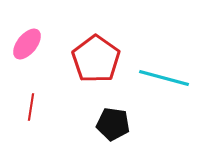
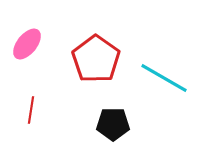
cyan line: rotated 15 degrees clockwise
red line: moved 3 px down
black pentagon: rotated 8 degrees counterclockwise
